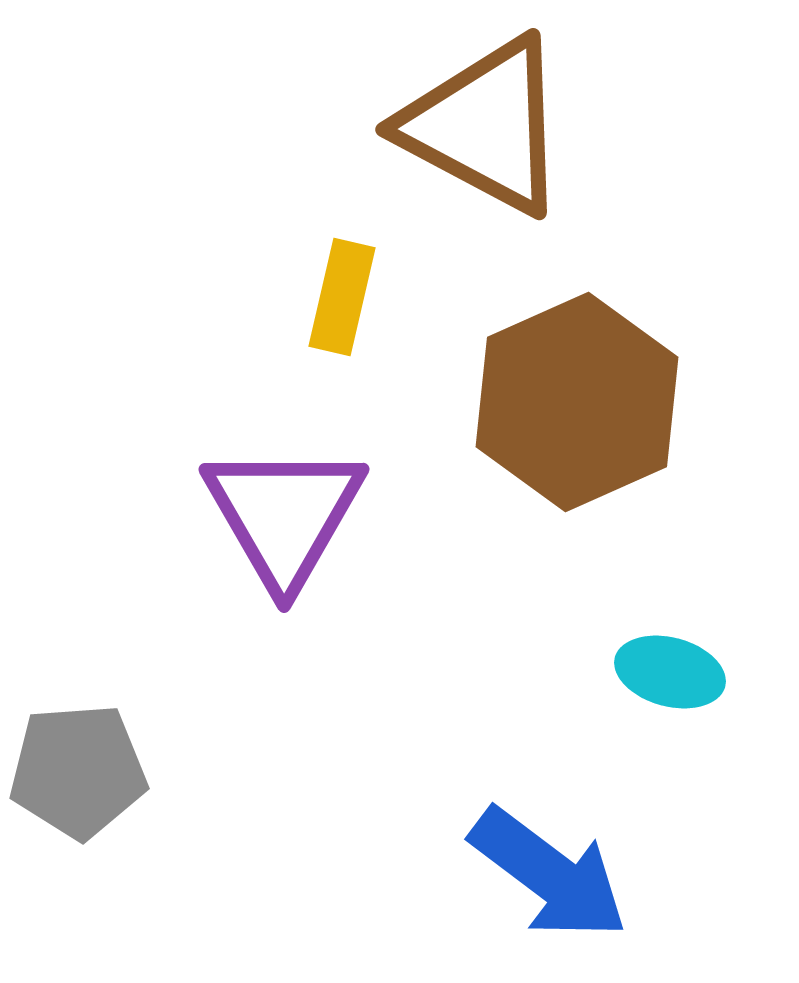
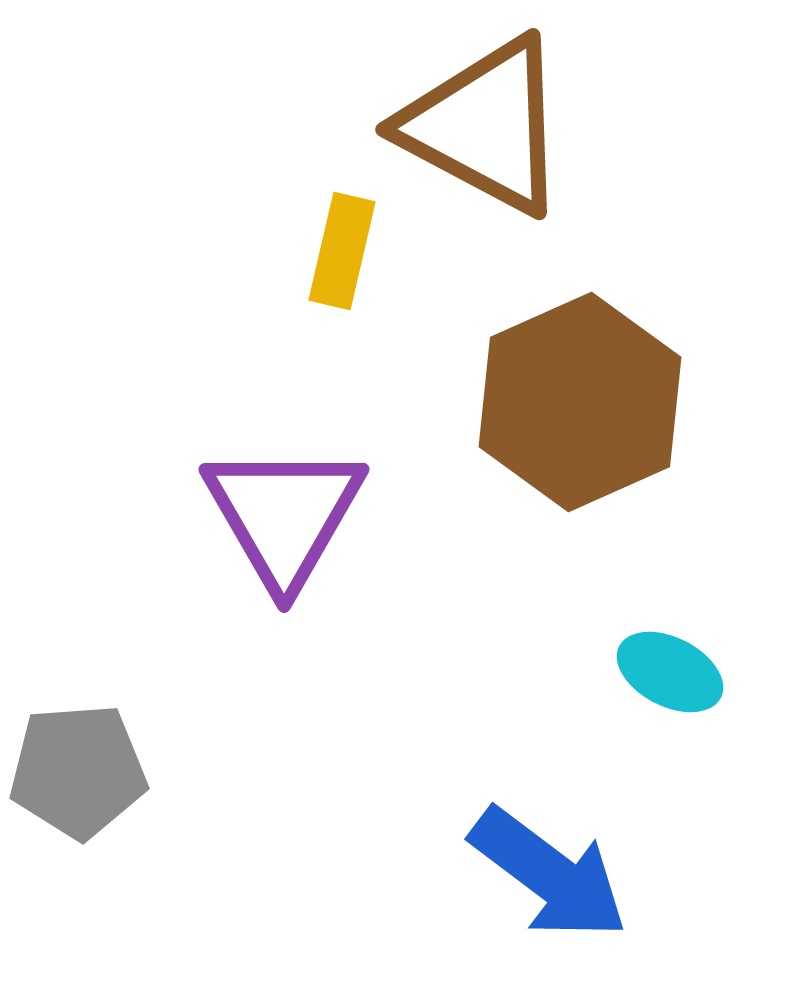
yellow rectangle: moved 46 px up
brown hexagon: moved 3 px right
cyan ellipse: rotated 12 degrees clockwise
